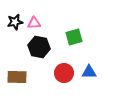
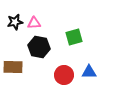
red circle: moved 2 px down
brown rectangle: moved 4 px left, 10 px up
